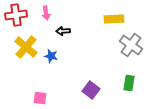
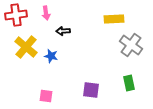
green rectangle: rotated 21 degrees counterclockwise
purple square: rotated 30 degrees counterclockwise
pink square: moved 6 px right, 2 px up
